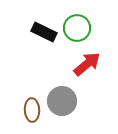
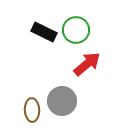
green circle: moved 1 px left, 2 px down
